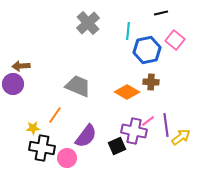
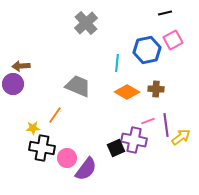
black line: moved 4 px right
gray cross: moved 2 px left
cyan line: moved 11 px left, 32 px down
pink square: moved 2 px left; rotated 24 degrees clockwise
brown cross: moved 5 px right, 7 px down
pink line: rotated 16 degrees clockwise
purple cross: moved 9 px down
purple semicircle: moved 33 px down
black square: moved 1 px left, 2 px down
